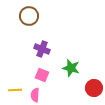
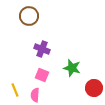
green star: moved 1 px right
yellow line: rotated 72 degrees clockwise
